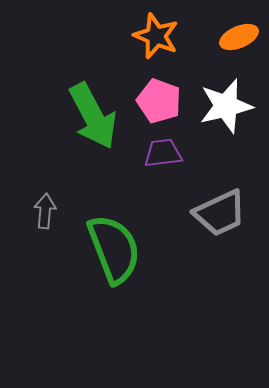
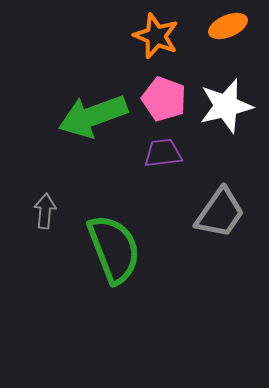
orange ellipse: moved 11 px left, 11 px up
pink pentagon: moved 5 px right, 2 px up
green arrow: rotated 98 degrees clockwise
gray trapezoid: rotated 30 degrees counterclockwise
